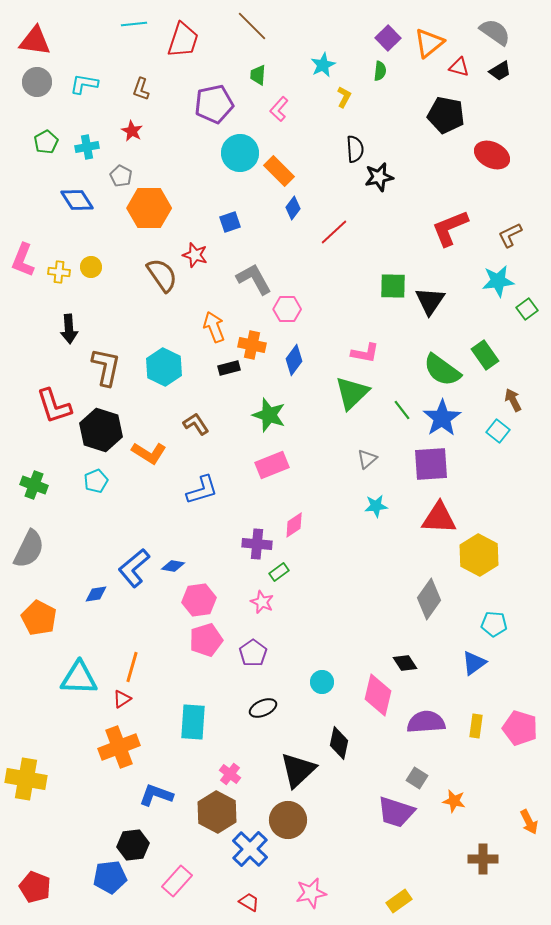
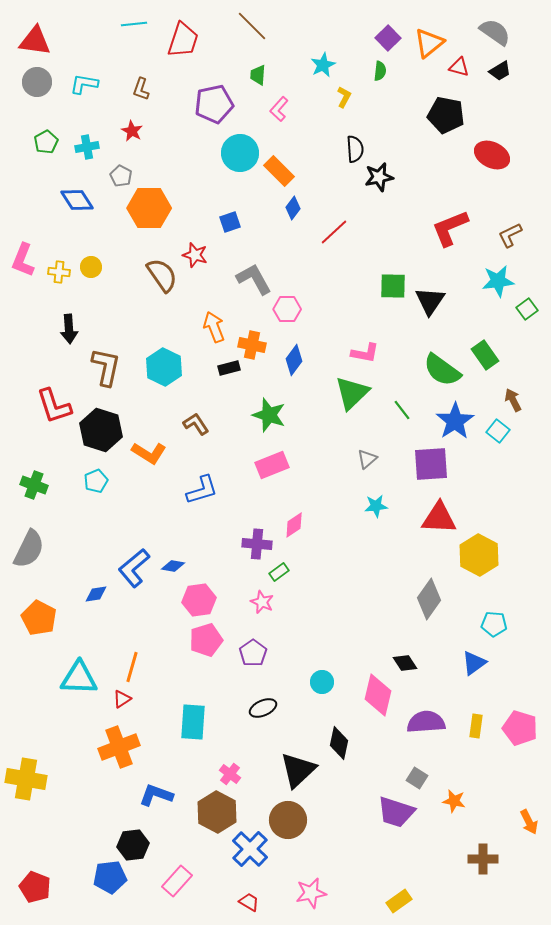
blue star at (442, 418): moved 13 px right, 3 px down
